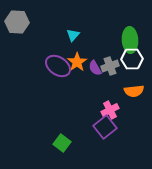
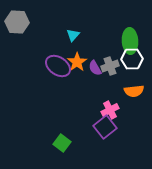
green ellipse: moved 1 px down
